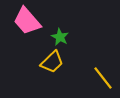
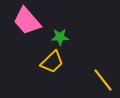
green star: rotated 30 degrees counterclockwise
yellow line: moved 2 px down
